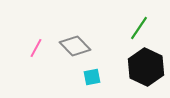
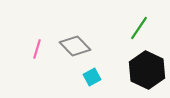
pink line: moved 1 px right, 1 px down; rotated 12 degrees counterclockwise
black hexagon: moved 1 px right, 3 px down
cyan square: rotated 18 degrees counterclockwise
